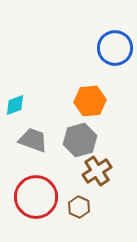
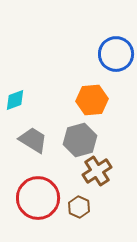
blue circle: moved 1 px right, 6 px down
orange hexagon: moved 2 px right, 1 px up
cyan diamond: moved 5 px up
gray trapezoid: rotated 12 degrees clockwise
red circle: moved 2 px right, 1 px down
